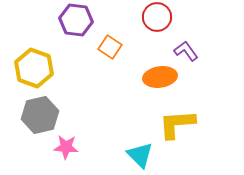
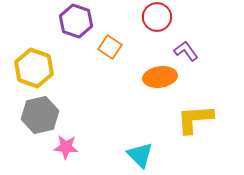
purple hexagon: moved 1 px down; rotated 12 degrees clockwise
yellow L-shape: moved 18 px right, 5 px up
